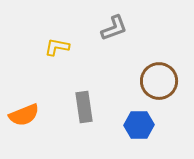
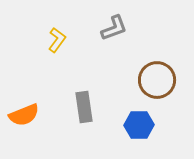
yellow L-shape: moved 7 px up; rotated 115 degrees clockwise
brown circle: moved 2 px left, 1 px up
